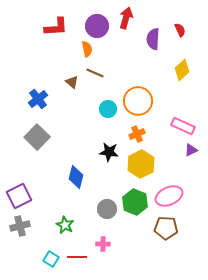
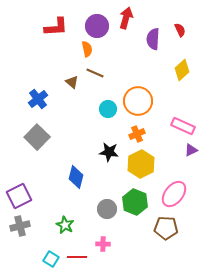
pink ellipse: moved 5 px right, 2 px up; rotated 28 degrees counterclockwise
